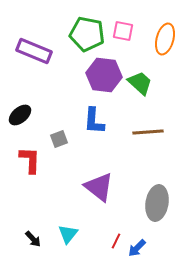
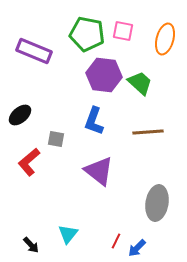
blue L-shape: rotated 16 degrees clockwise
gray square: moved 3 px left; rotated 30 degrees clockwise
red L-shape: moved 1 px left, 2 px down; rotated 132 degrees counterclockwise
purple triangle: moved 16 px up
black arrow: moved 2 px left, 6 px down
